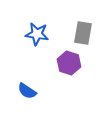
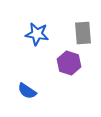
gray rectangle: rotated 15 degrees counterclockwise
